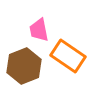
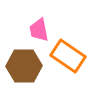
brown hexagon: rotated 20 degrees clockwise
